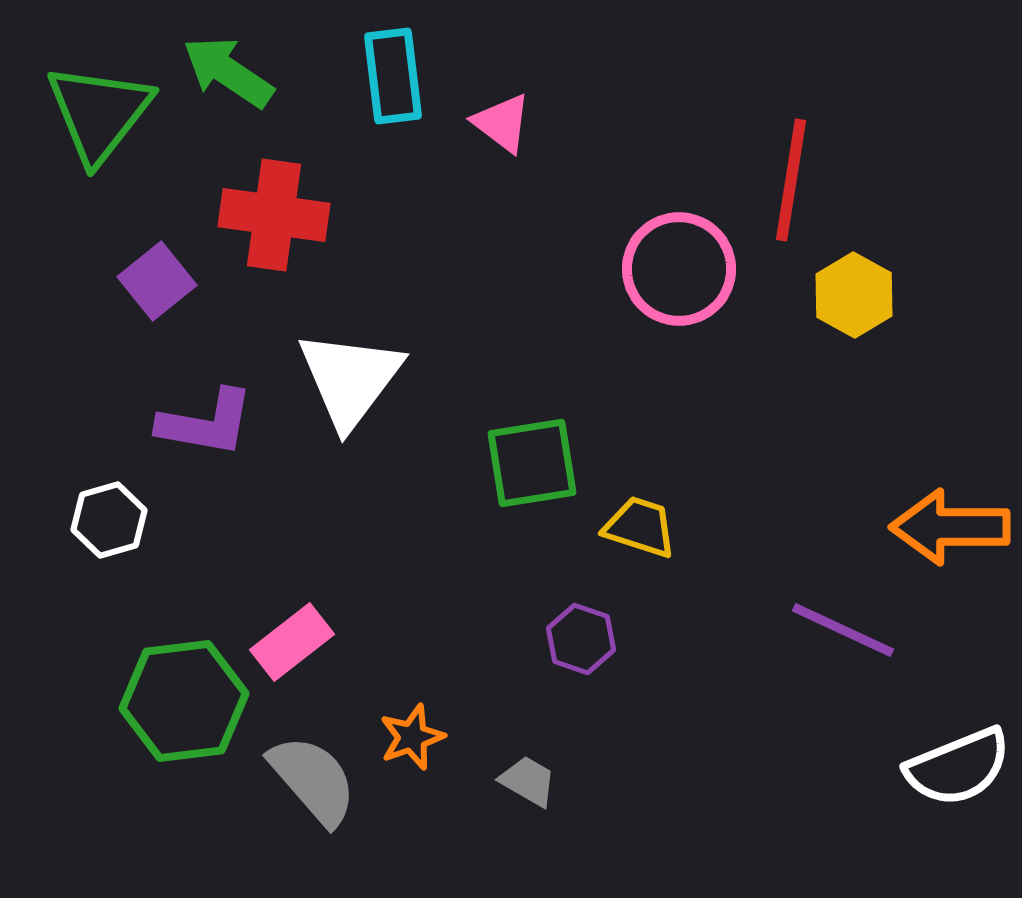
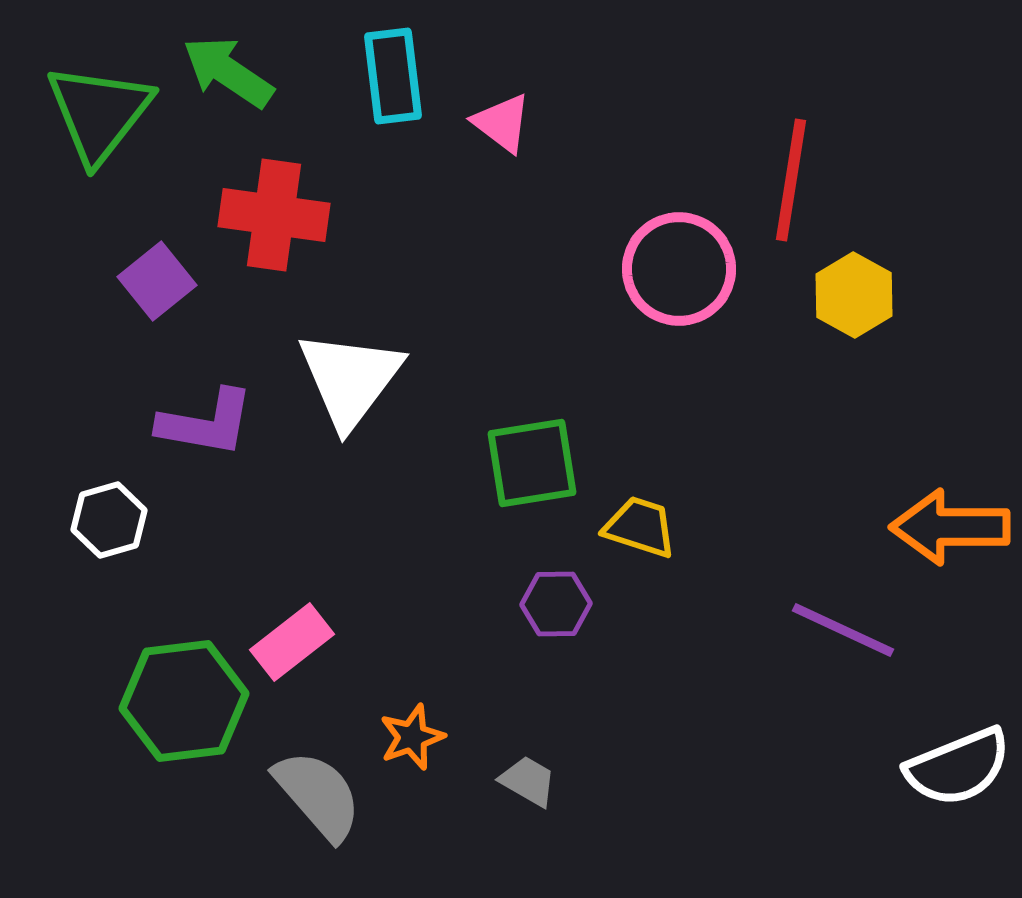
purple hexagon: moved 25 px left, 35 px up; rotated 20 degrees counterclockwise
gray semicircle: moved 5 px right, 15 px down
